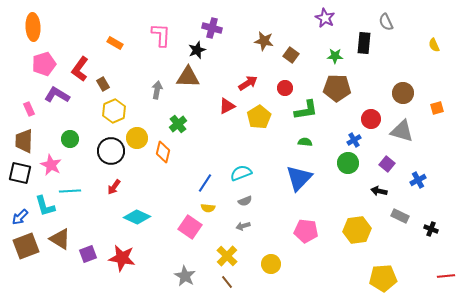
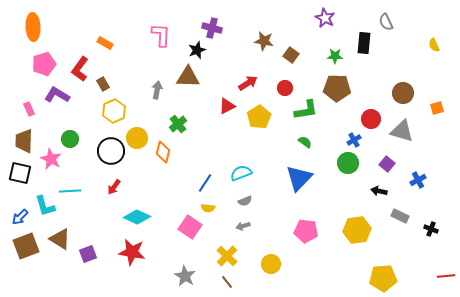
orange rectangle at (115, 43): moved 10 px left
green semicircle at (305, 142): rotated 32 degrees clockwise
pink star at (51, 165): moved 6 px up
red star at (122, 258): moved 10 px right, 6 px up
